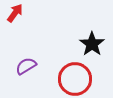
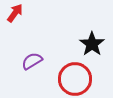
purple semicircle: moved 6 px right, 5 px up
